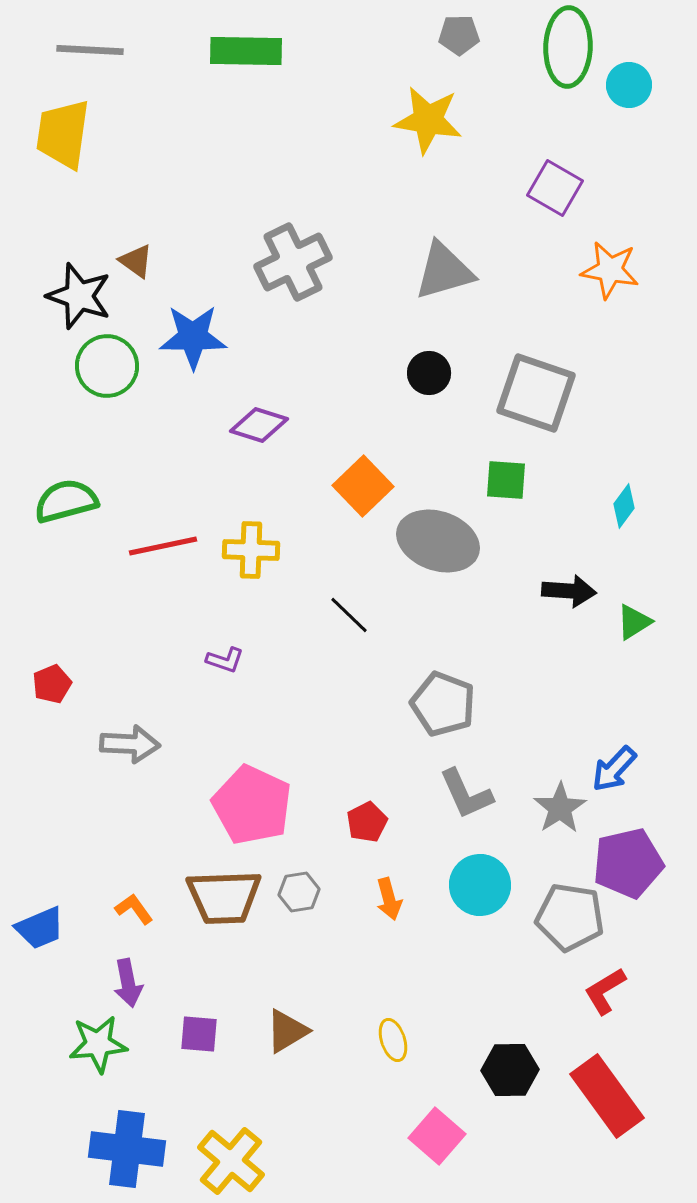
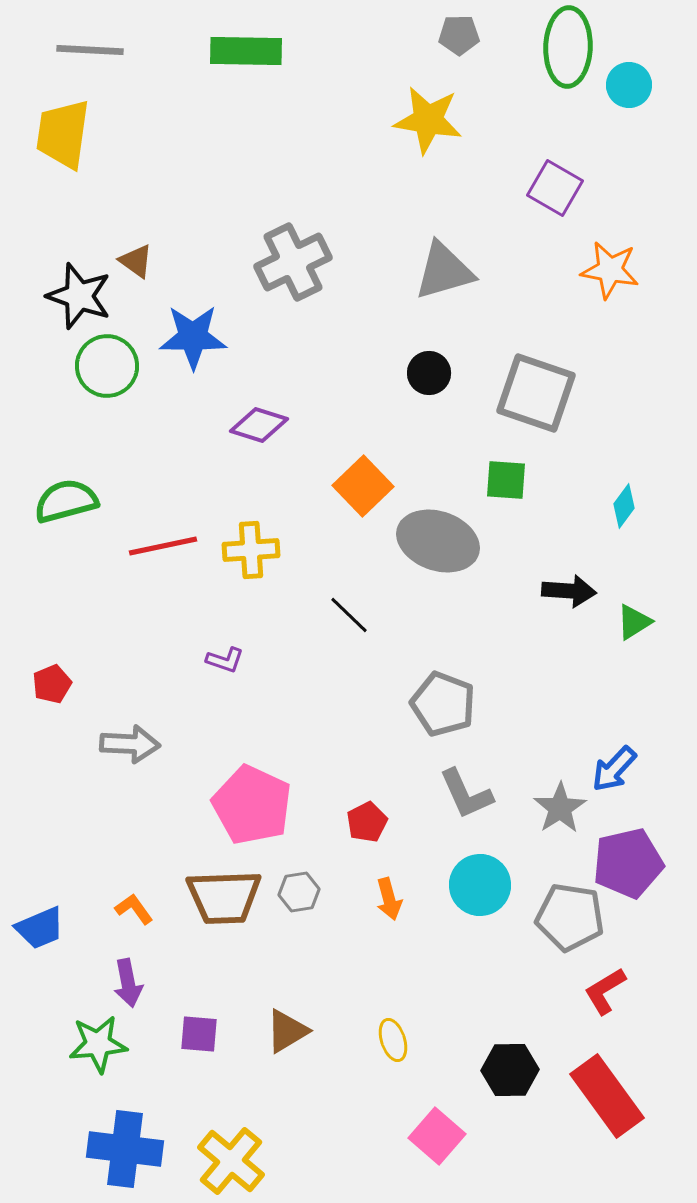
yellow cross at (251, 550): rotated 6 degrees counterclockwise
blue cross at (127, 1149): moved 2 px left
